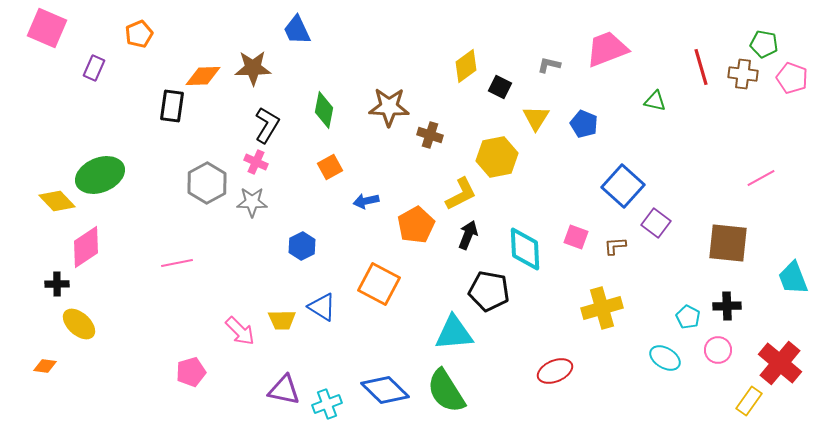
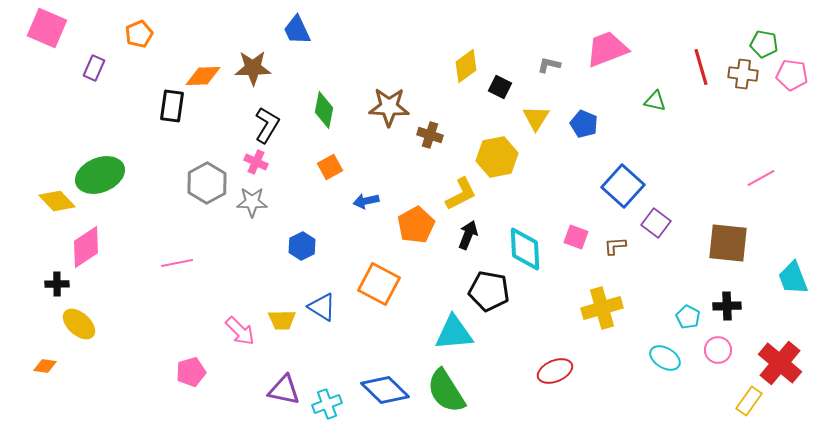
pink pentagon at (792, 78): moved 3 px up; rotated 12 degrees counterclockwise
